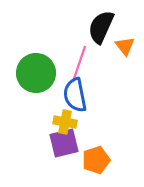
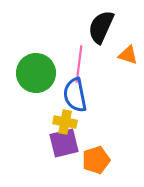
orange triangle: moved 3 px right, 9 px down; rotated 35 degrees counterclockwise
pink line: rotated 12 degrees counterclockwise
